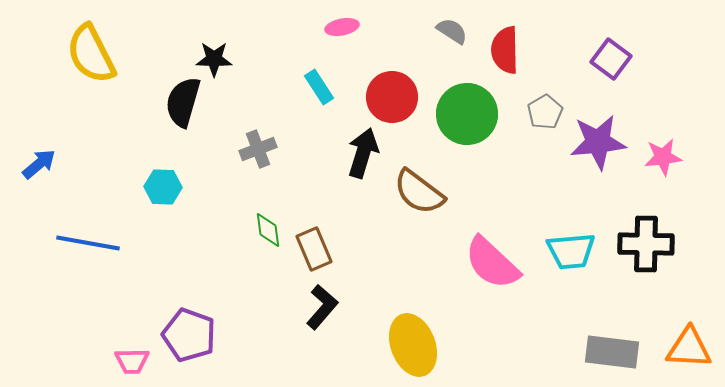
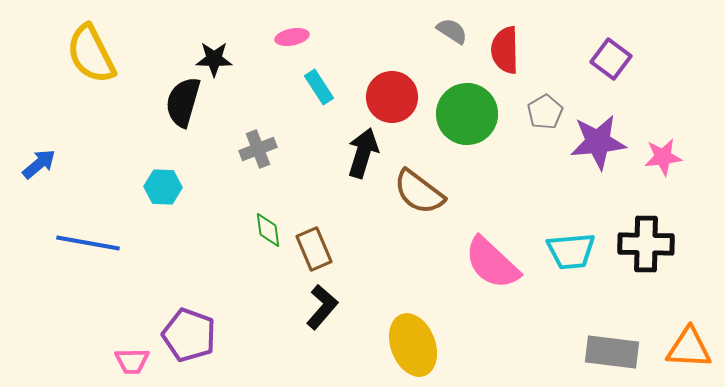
pink ellipse: moved 50 px left, 10 px down
